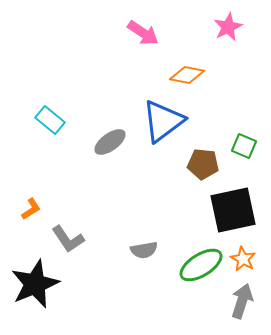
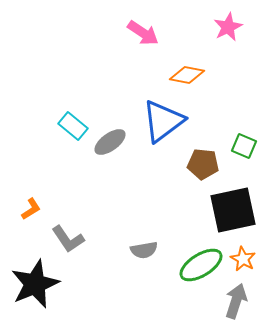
cyan rectangle: moved 23 px right, 6 px down
gray arrow: moved 6 px left
